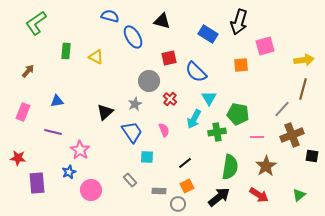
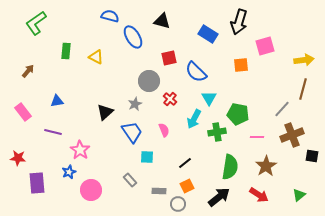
pink rectangle at (23, 112): rotated 60 degrees counterclockwise
